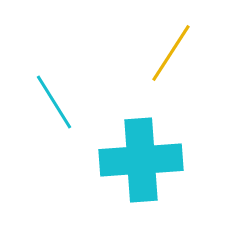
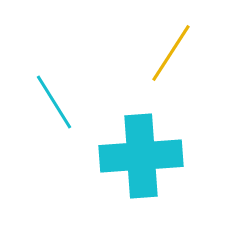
cyan cross: moved 4 px up
